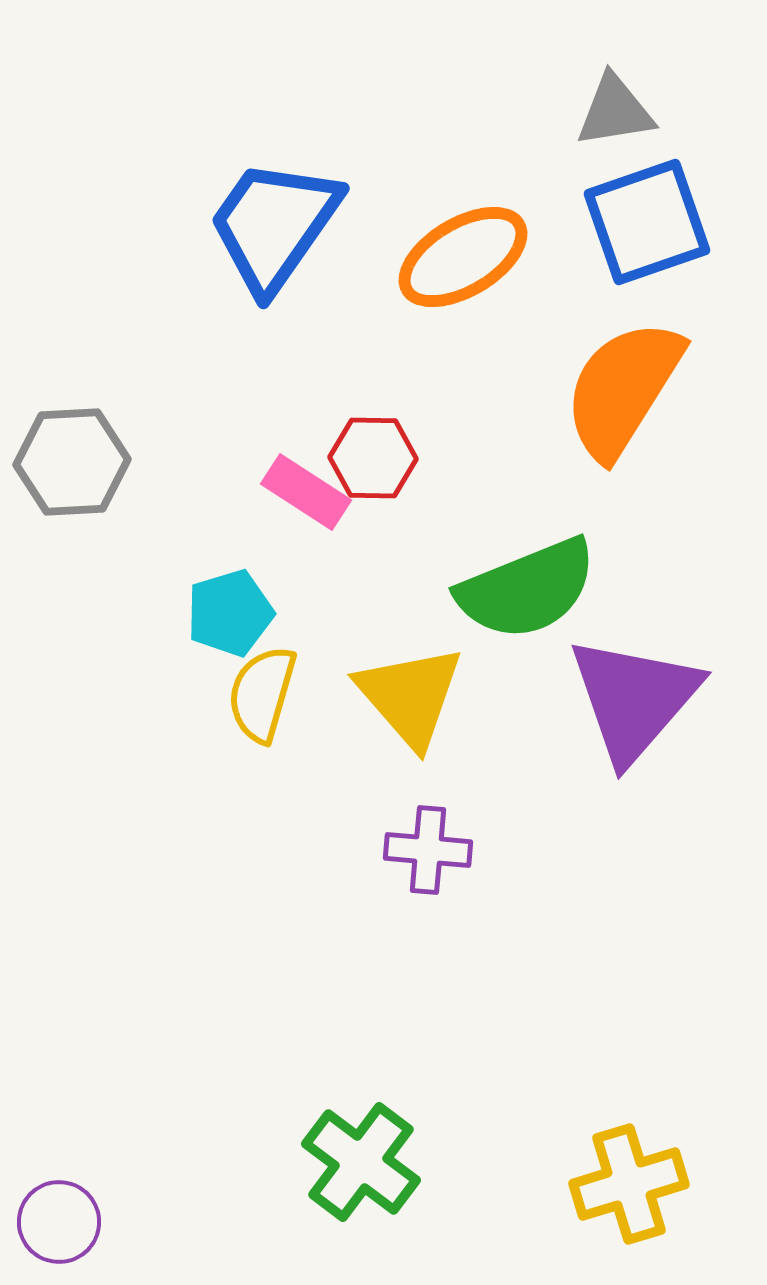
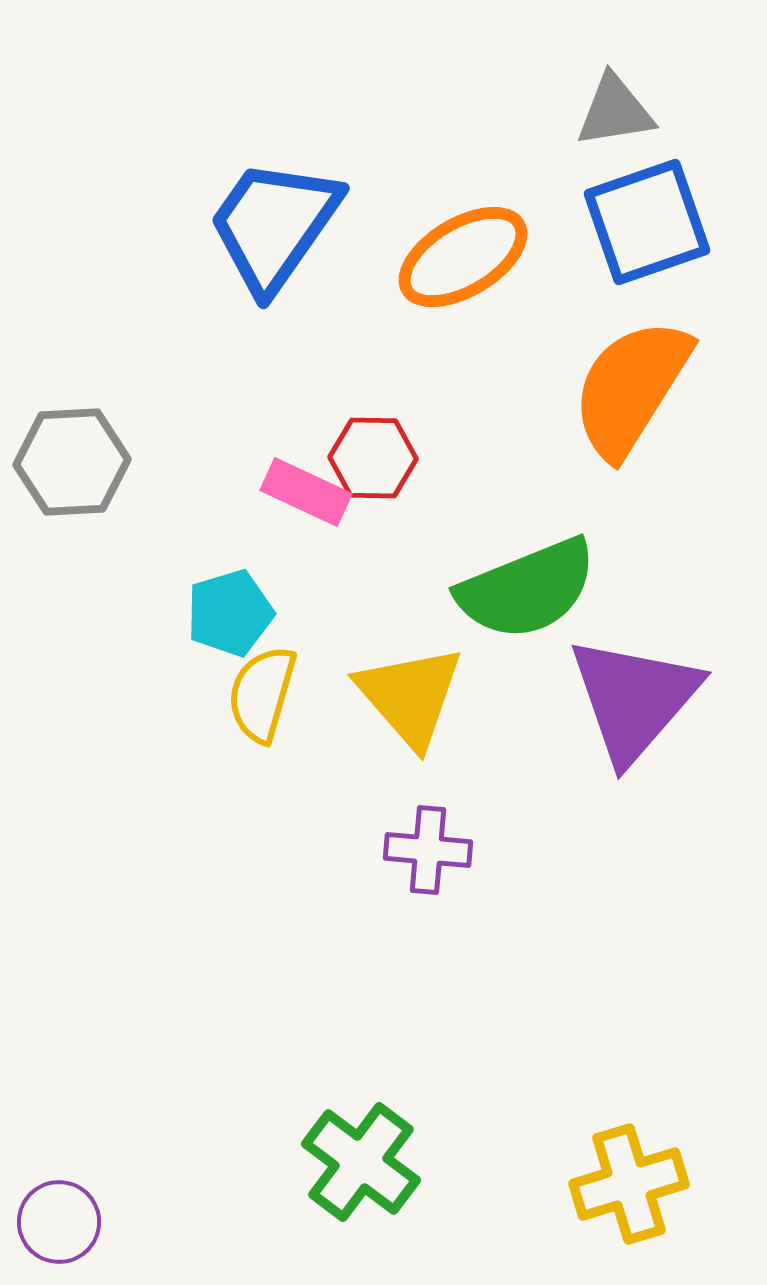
orange semicircle: moved 8 px right, 1 px up
pink rectangle: rotated 8 degrees counterclockwise
